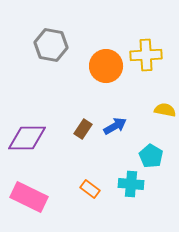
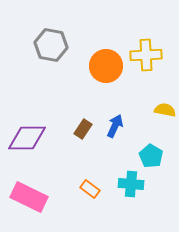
blue arrow: rotated 35 degrees counterclockwise
